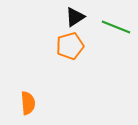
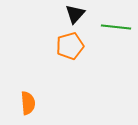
black triangle: moved 3 px up; rotated 15 degrees counterclockwise
green line: rotated 16 degrees counterclockwise
